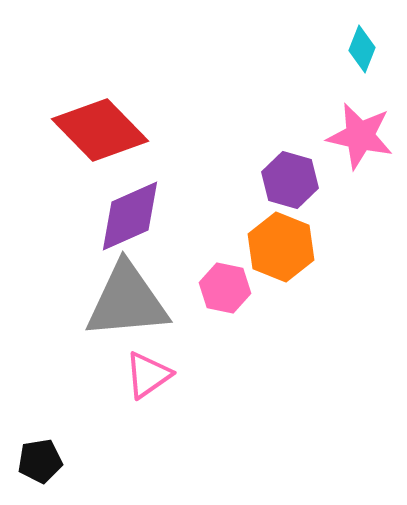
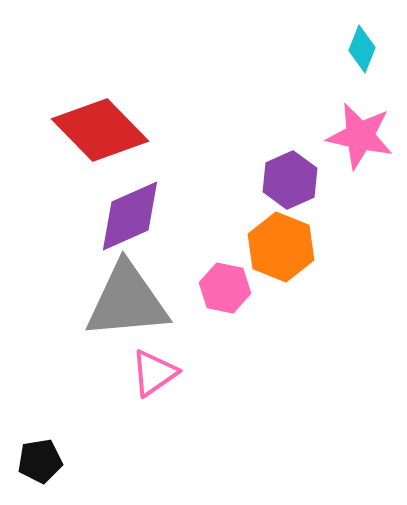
purple hexagon: rotated 20 degrees clockwise
pink triangle: moved 6 px right, 2 px up
